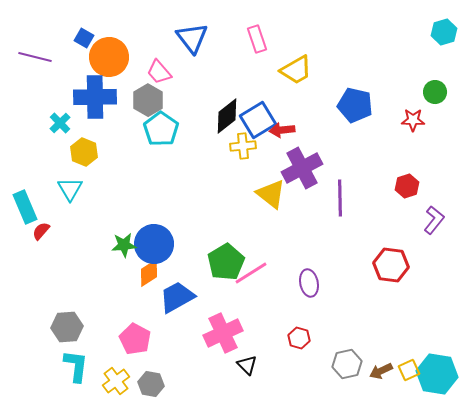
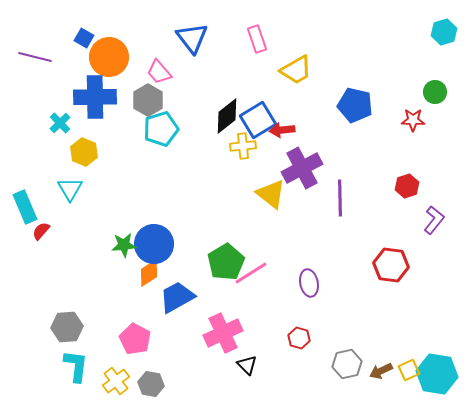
cyan pentagon at (161, 129): rotated 20 degrees clockwise
